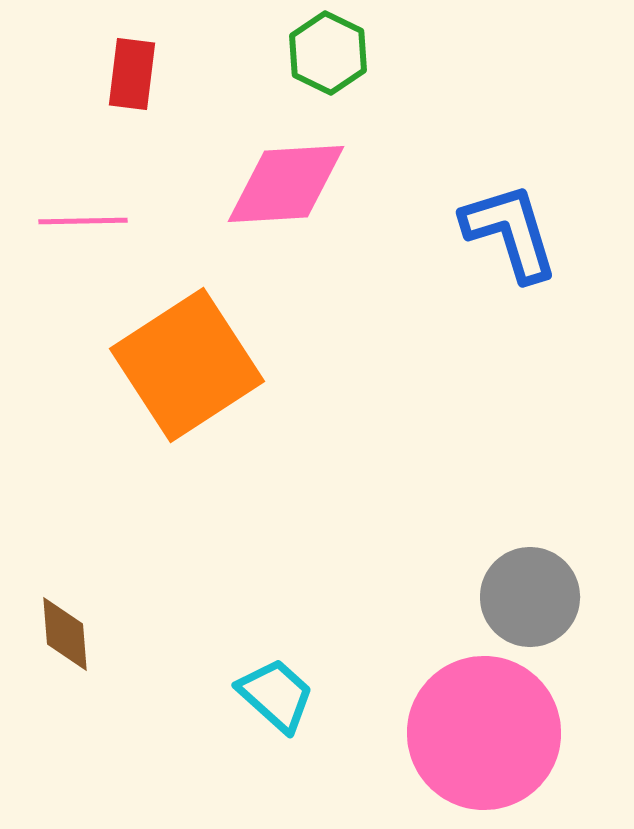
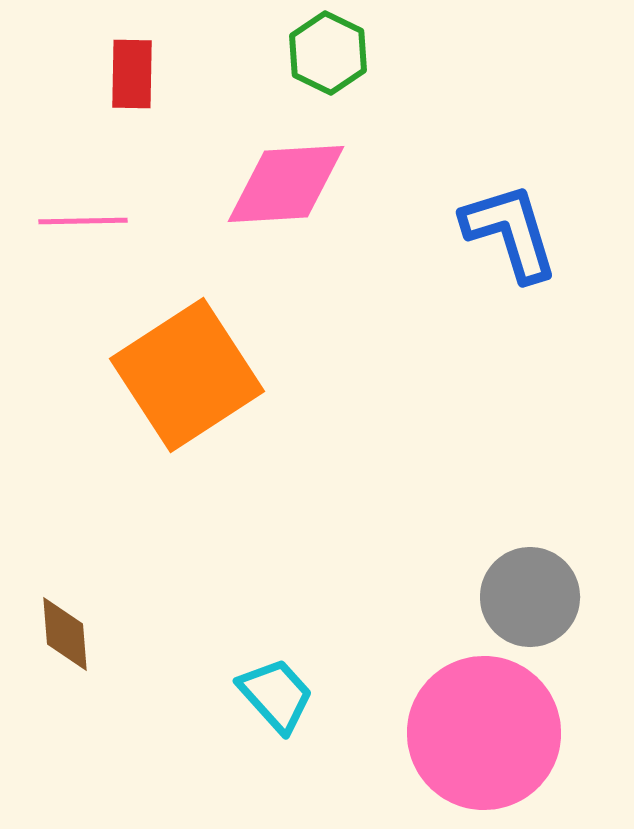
red rectangle: rotated 6 degrees counterclockwise
orange square: moved 10 px down
cyan trapezoid: rotated 6 degrees clockwise
